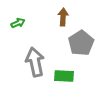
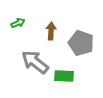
brown arrow: moved 12 px left, 14 px down
gray pentagon: rotated 20 degrees counterclockwise
gray arrow: rotated 40 degrees counterclockwise
